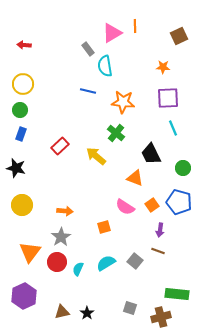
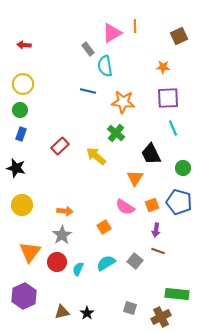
orange triangle at (135, 178): rotated 42 degrees clockwise
orange square at (152, 205): rotated 16 degrees clockwise
orange square at (104, 227): rotated 16 degrees counterclockwise
purple arrow at (160, 230): moved 4 px left
gray star at (61, 237): moved 1 px right, 2 px up
brown cross at (161, 317): rotated 12 degrees counterclockwise
